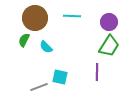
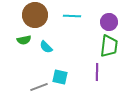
brown circle: moved 3 px up
green semicircle: rotated 128 degrees counterclockwise
green trapezoid: rotated 25 degrees counterclockwise
